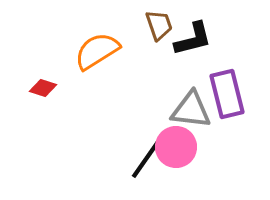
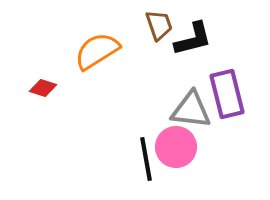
black line: rotated 45 degrees counterclockwise
